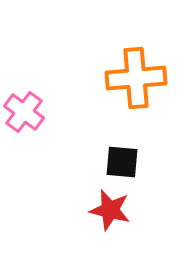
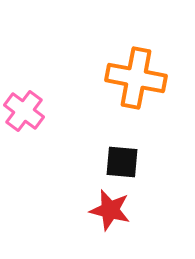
orange cross: rotated 16 degrees clockwise
pink cross: moved 1 px up
